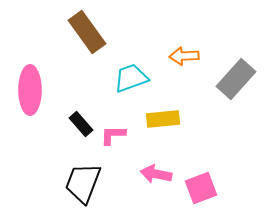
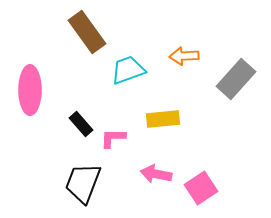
cyan trapezoid: moved 3 px left, 8 px up
pink L-shape: moved 3 px down
pink square: rotated 12 degrees counterclockwise
